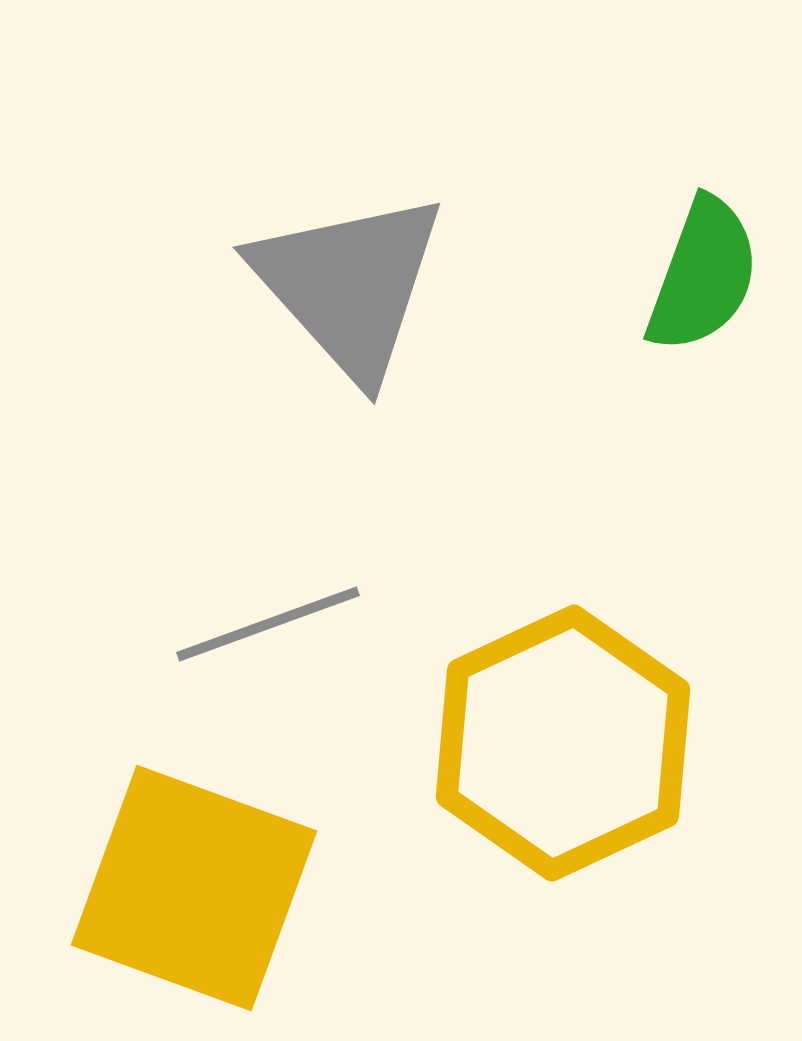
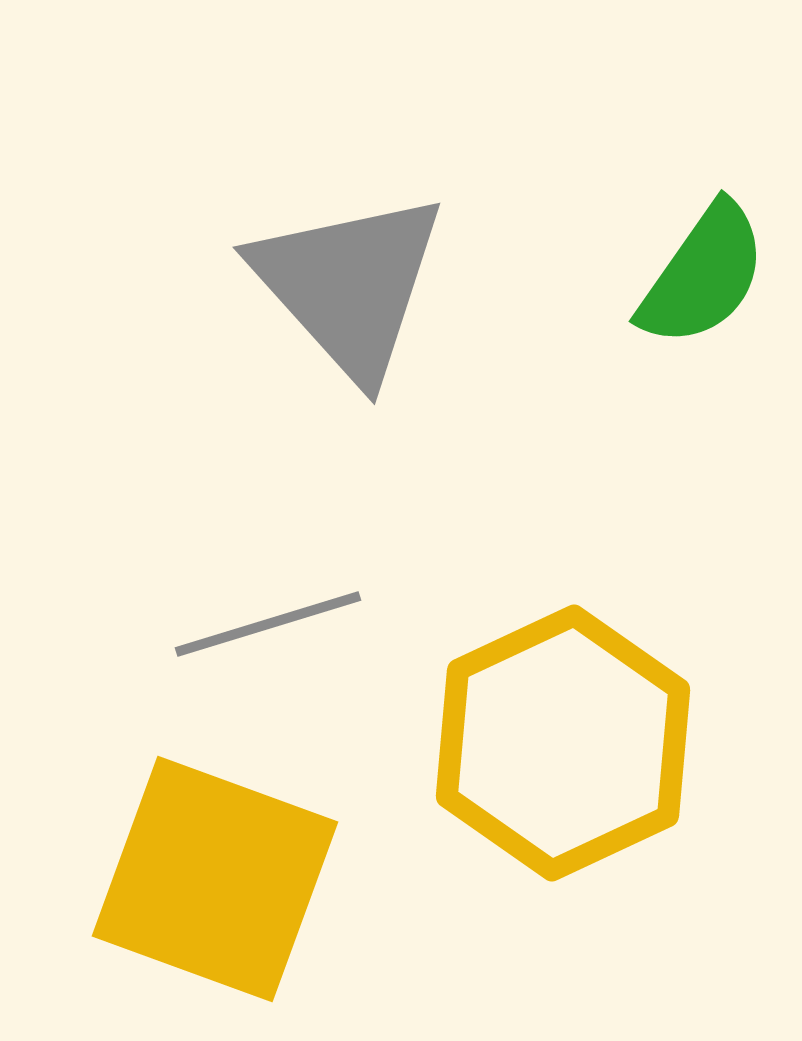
green semicircle: rotated 15 degrees clockwise
gray line: rotated 3 degrees clockwise
yellow square: moved 21 px right, 9 px up
